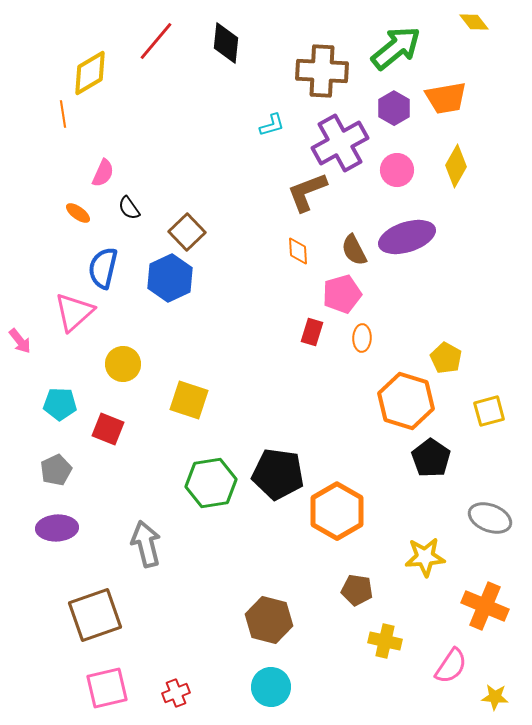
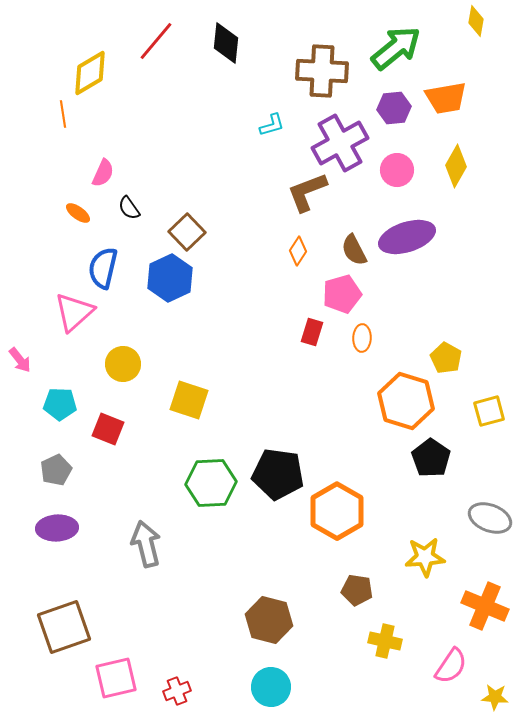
yellow diamond at (474, 22): moved 2 px right, 1 px up; rotated 48 degrees clockwise
purple hexagon at (394, 108): rotated 24 degrees clockwise
orange diamond at (298, 251): rotated 36 degrees clockwise
pink arrow at (20, 341): moved 19 px down
green hexagon at (211, 483): rotated 6 degrees clockwise
brown square at (95, 615): moved 31 px left, 12 px down
pink square at (107, 688): moved 9 px right, 10 px up
red cross at (176, 693): moved 1 px right, 2 px up
